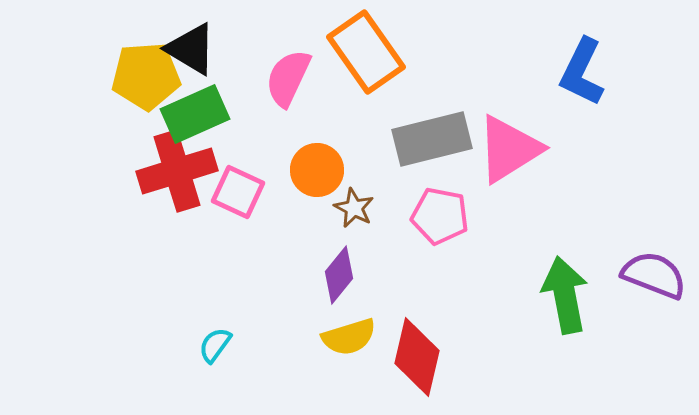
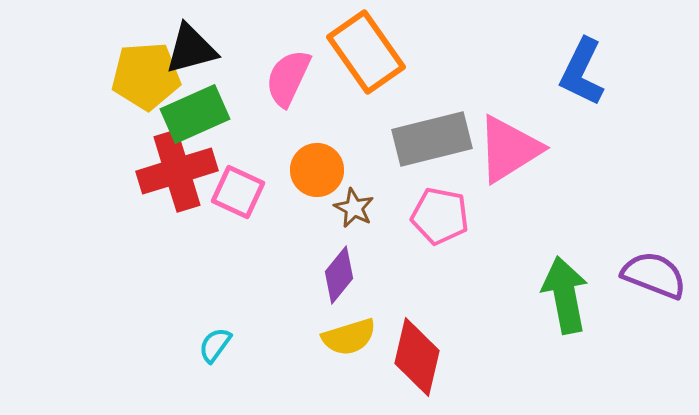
black triangle: rotated 46 degrees counterclockwise
